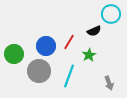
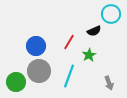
blue circle: moved 10 px left
green circle: moved 2 px right, 28 px down
